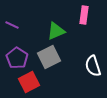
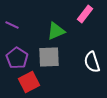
pink rectangle: moved 1 px right, 1 px up; rotated 30 degrees clockwise
gray square: rotated 25 degrees clockwise
white semicircle: moved 1 px left, 4 px up
